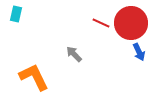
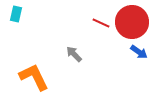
red circle: moved 1 px right, 1 px up
blue arrow: rotated 30 degrees counterclockwise
